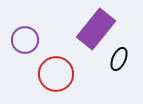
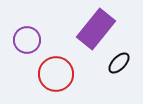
purple circle: moved 2 px right
black ellipse: moved 4 px down; rotated 20 degrees clockwise
